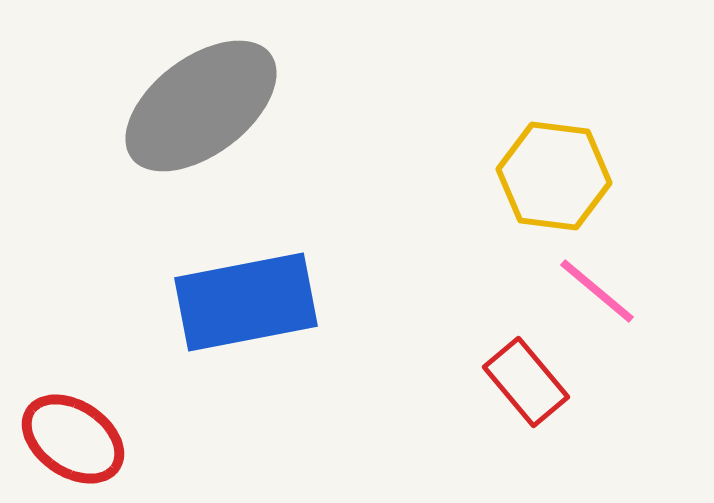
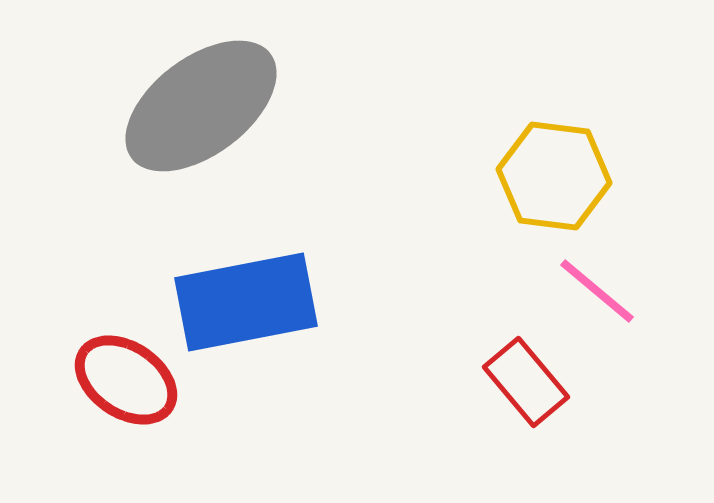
red ellipse: moved 53 px right, 59 px up
